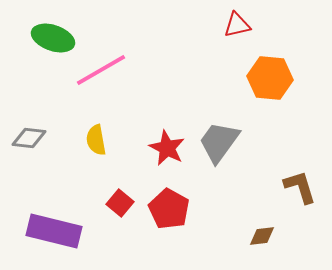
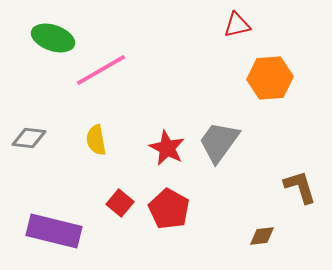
orange hexagon: rotated 9 degrees counterclockwise
